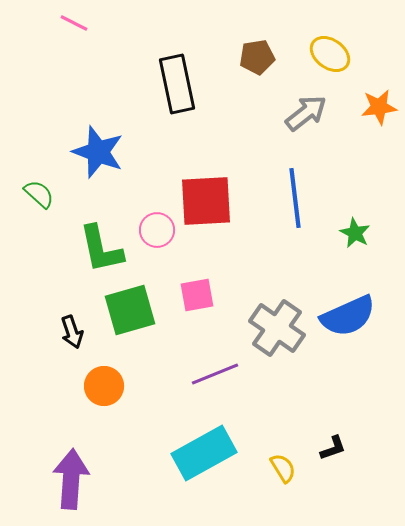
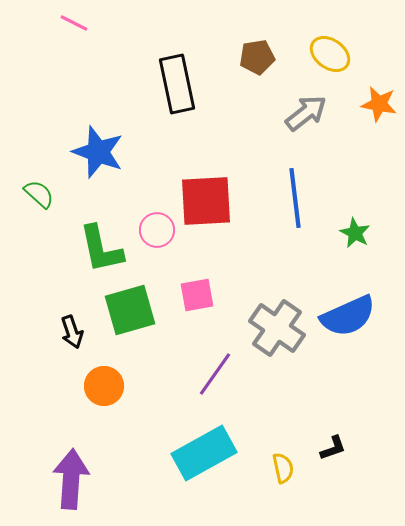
orange star: moved 3 px up; rotated 18 degrees clockwise
purple line: rotated 33 degrees counterclockwise
yellow semicircle: rotated 20 degrees clockwise
